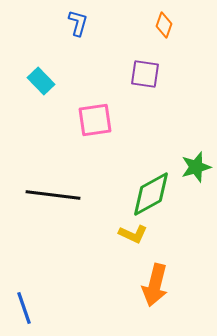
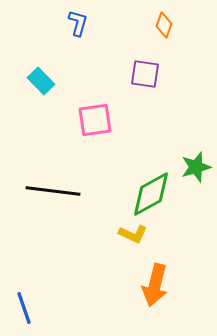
black line: moved 4 px up
